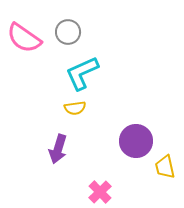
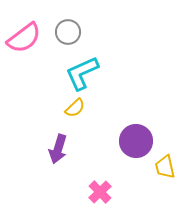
pink semicircle: rotated 72 degrees counterclockwise
yellow semicircle: rotated 35 degrees counterclockwise
